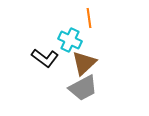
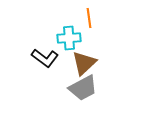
cyan cross: moved 1 px left, 2 px up; rotated 30 degrees counterclockwise
